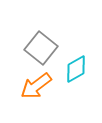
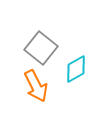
orange arrow: rotated 80 degrees counterclockwise
